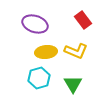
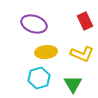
red rectangle: moved 2 px right, 1 px down; rotated 12 degrees clockwise
purple ellipse: moved 1 px left
yellow L-shape: moved 6 px right, 3 px down
